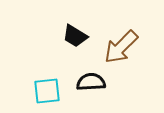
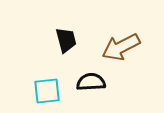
black trapezoid: moved 9 px left, 4 px down; rotated 136 degrees counterclockwise
brown arrow: rotated 18 degrees clockwise
